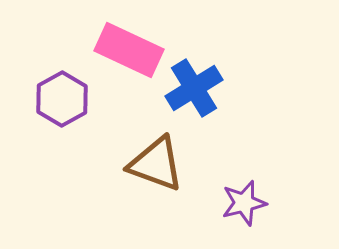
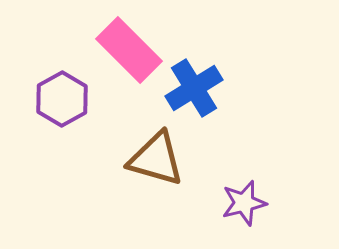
pink rectangle: rotated 20 degrees clockwise
brown triangle: moved 5 px up; rotated 4 degrees counterclockwise
